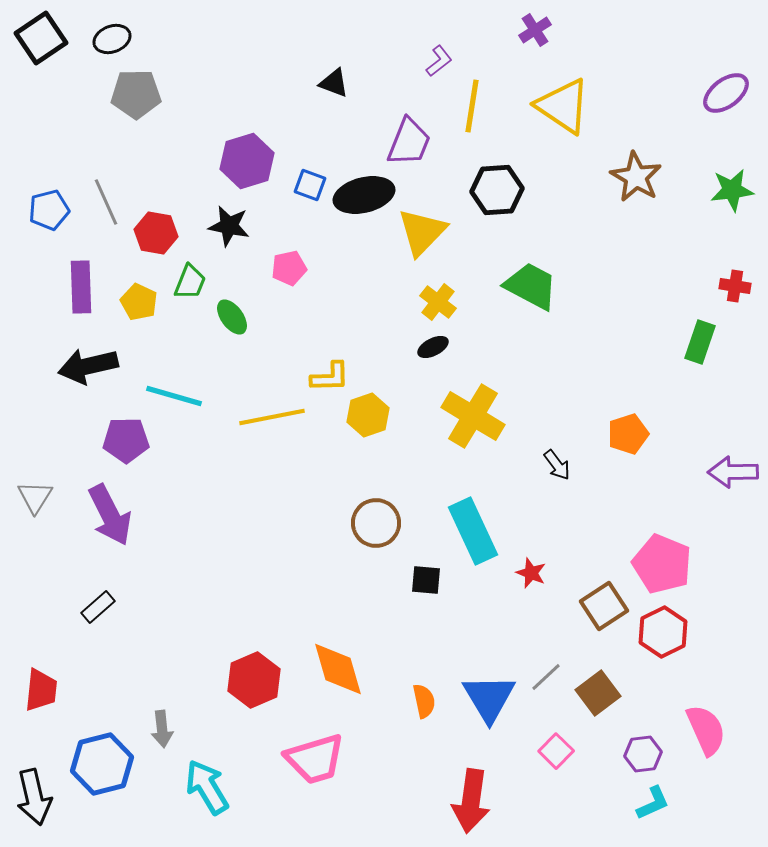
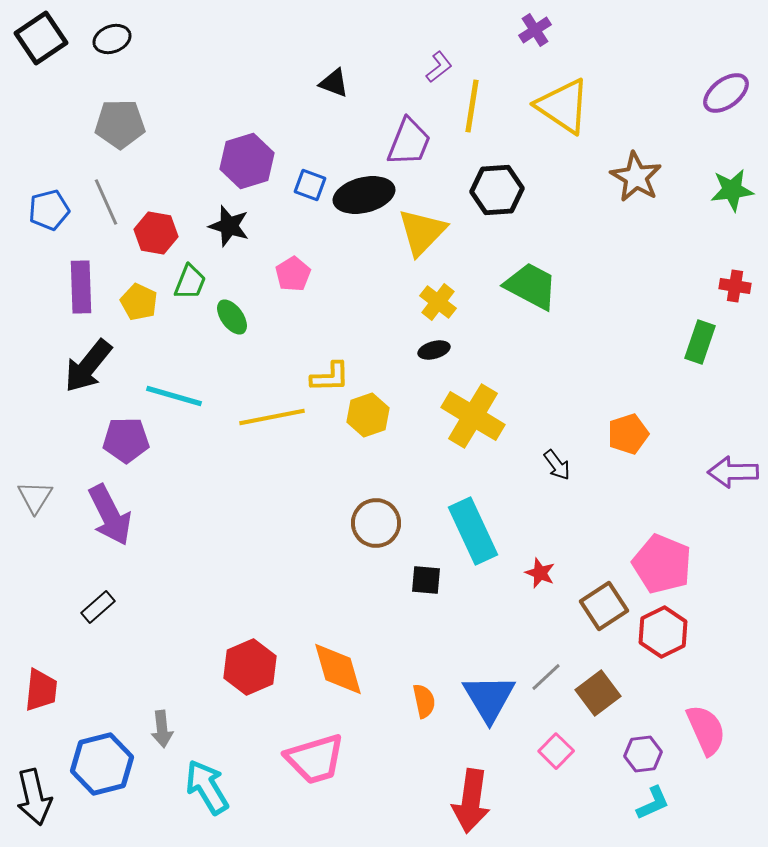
purple L-shape at (439, 61): moved 6 px down
gray pentagon at (136, 94): moved 16 px left, 30 px down
black star at (229, 226): rotated 6 degrees clockwise
pink pentagon at (289, 268): moved 4 px right, 6 px down; rotated 20 degrees counterclockwise
black ellipse at (433, 347): moved 1 px right, 3 px down; rotated 12 degrees clockwise
black arrow at (88, 366): rotated 38 degrees counterclockwise
red star at (531, 573): moved 9 px right
red hexagon at (254, 680): moved 4 px left, 13 px up
